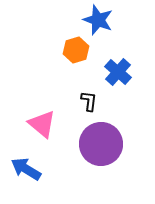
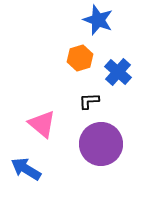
orange hexagon: moved 4 px right, 8 px down
black L-shape: rotated 100 degrees counterclockwise
